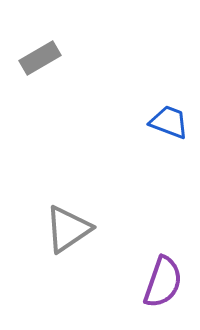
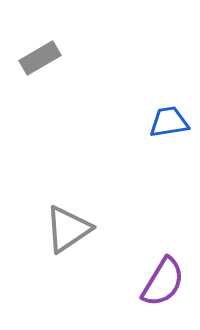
blue trapezoid: rotated 30 degrees counterclockwise
purple semicircle: rotated 12 degrees clockwise
